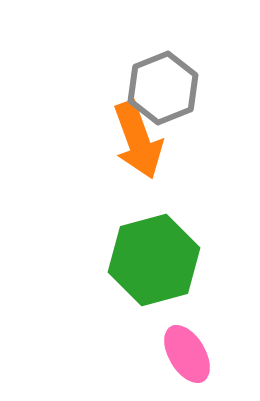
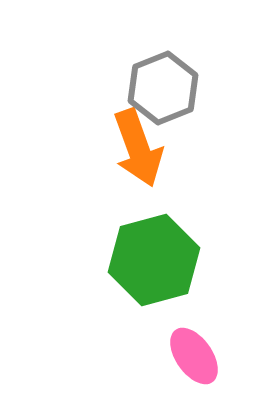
orange arrow: moved 8 px down
pink ellipse: moved 7 px right, 2 px down; rotated 4 degrees counterclockwise
